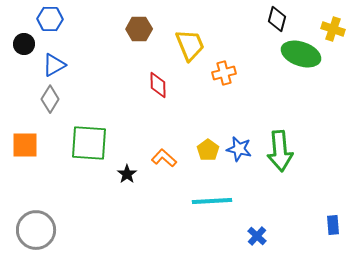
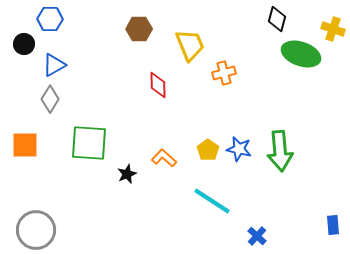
black star: rotated 12 degrees clockwise
cyan line: rotated 36 degrees clockwise
